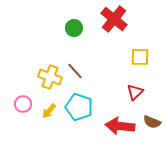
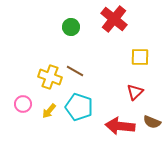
green circle: moved 3 px left, 1 px up
brown line: rotated 18 degrees counterclockwise
